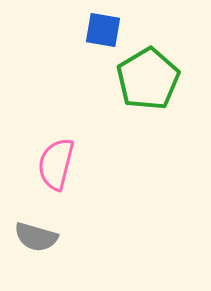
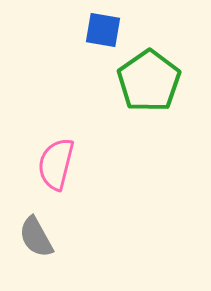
green pentagon: moved 1 px right, 2 px down; rotated 4 degrees counterclockwise
gray semicircle: rotated 45 degrees clockwise
